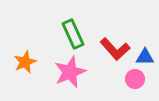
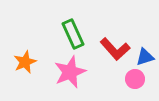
blue triangle: rotated 18 degrees counterclockwise
